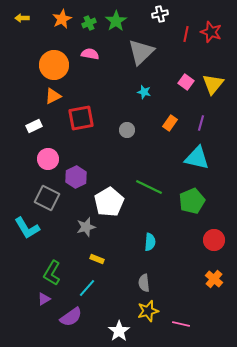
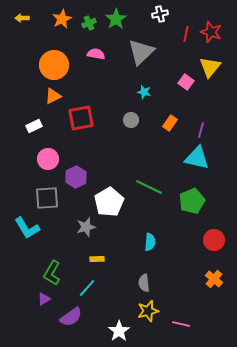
green star: moved 2 px up
pink semicircle: moved 6 px right
yellow triangle: moved 3 px left, 17 px up
purple line: moved 7 px down
gray circle: moved 4 px right, 10 px up
gray square: rotated 30 degrees counterclockwise
yellow rectangle: rotated 24 degrees counterclockwise
